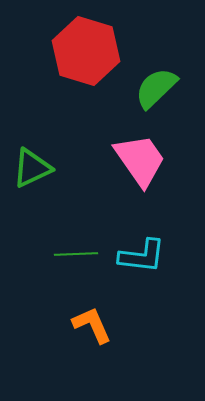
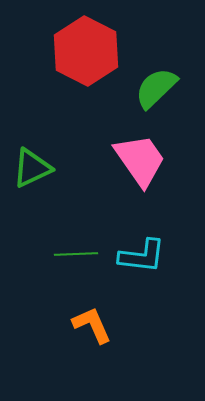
red hexagon: rotated 10 degrees clockwise
